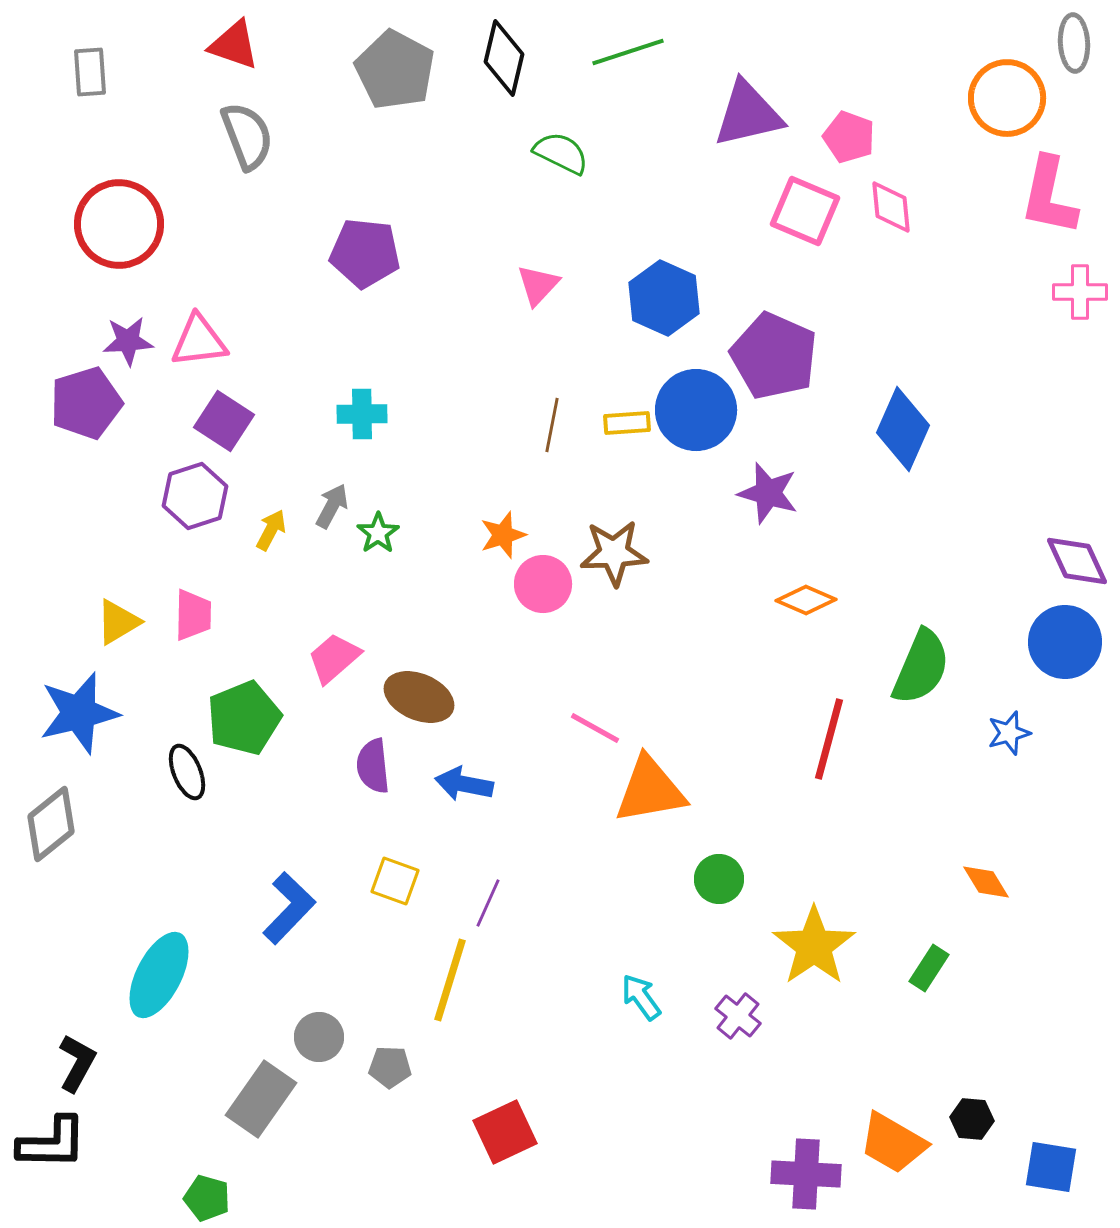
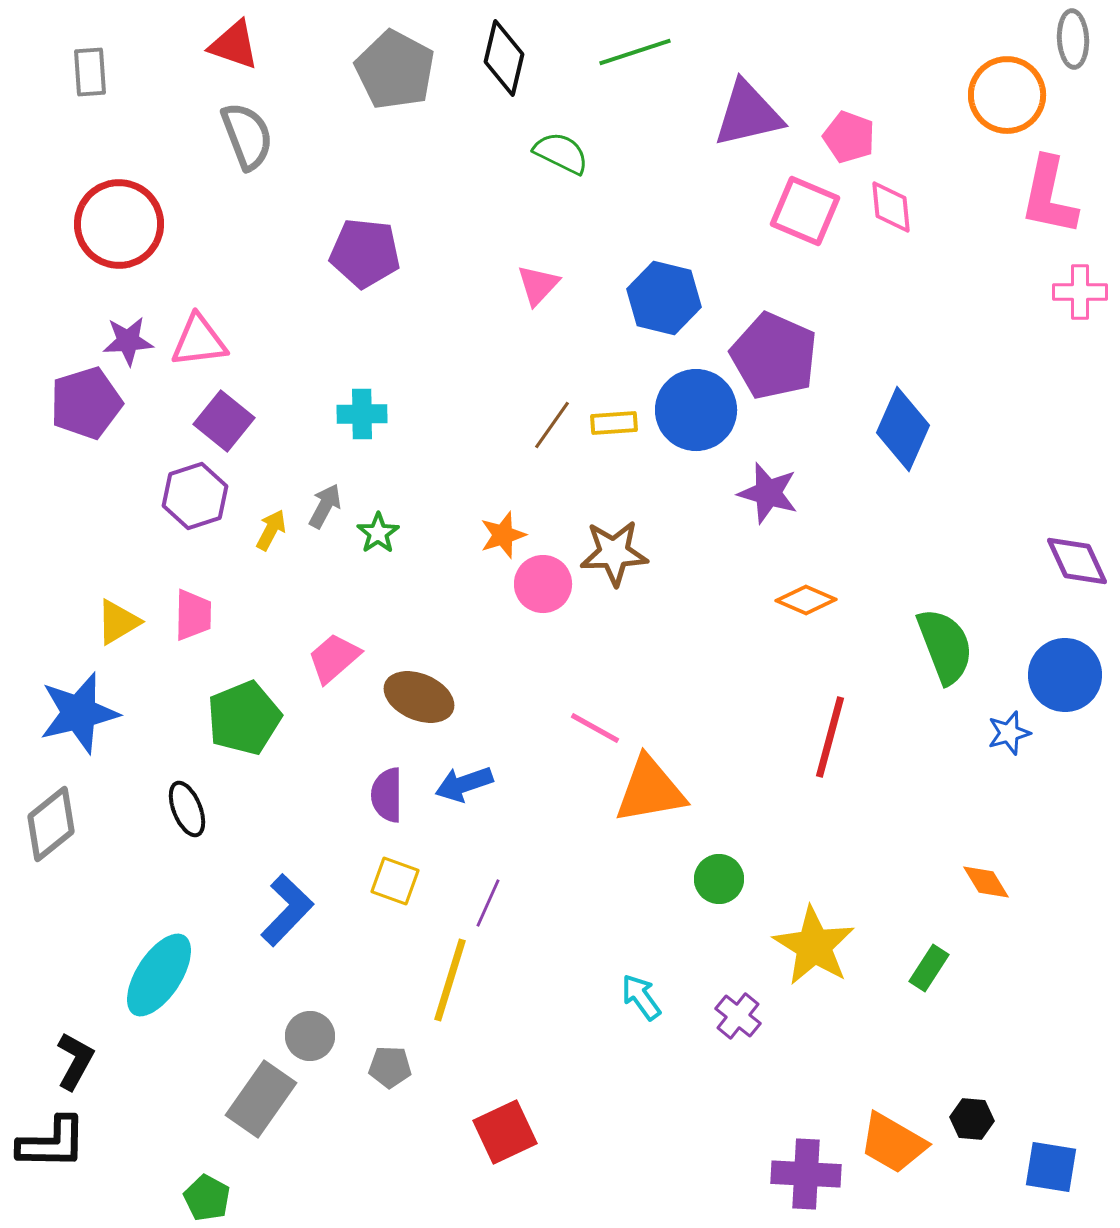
gray ellipse at (1074, 43): moved 1 px left, 4 px up
green line at (628, 52): moved 7 px right
orange circle at (1007, 98): moved 3 px up
blue hexagon at (664, 298): rotated 10 degrees counterclockwise
purple square at (224, 421): rotated 6 degrees clockwise
yellow rectangle at (627, 423): moved 13 px left
brown line at (552, 425): rotated 24 degrees clockwise
gray arrow at (332, 506): moved 7 px left
blue circle at (1065, 642): moved 33 px down
green semicircle at (921, 667): moved 24 px right, 21 px up; rotated 44 degrees counterclockwise
red line at (829, 739): moved 1 px right, 2 px up
purple semicircle at (373, 766): moved 14 px right, 29 px down; rotated 6 degrees clockwise
black ellipse at (187, 772): moved 37 px down
blue arrow at (464, 784): rotated 30 degrees counterclockwise
blue L-shape at (289, 908): moved 2 px left, 2 px down
yellow star at (814, 946): rotated 6 degrees counterclockwise
cyan ellipse at (159, 975): rotated 6 degrees clockwise
gray circle at (319, 1037): moved 9 px left, 1 px up
black L-shape at (77, 1063): moved 2 px left, 2 px up
green pentagon at (207, 1198): rotated 12 degrees clockwise
